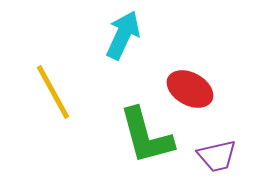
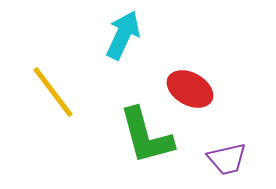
yellow line: rotated 8 degrees counterclockwise
purple trapezoid: moved 10 px right, 3 px down
